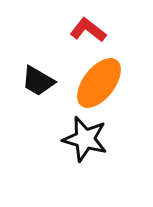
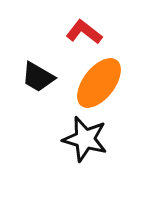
red L-shape: moved 4 px left, 2 px down
black trapezoid: moved 4 px up
